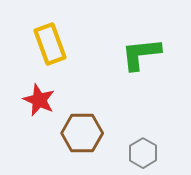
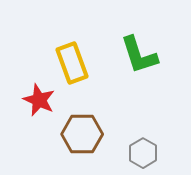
yellow rectangle: moved 22 px right, 19 px down
green L-shape: moved 2 px left, 1 px down; rotated 102 degrees counterclockwise
brown hexagon: moved 1 px down
